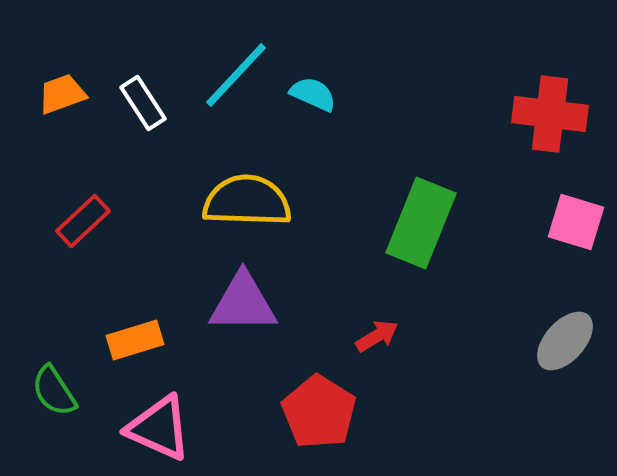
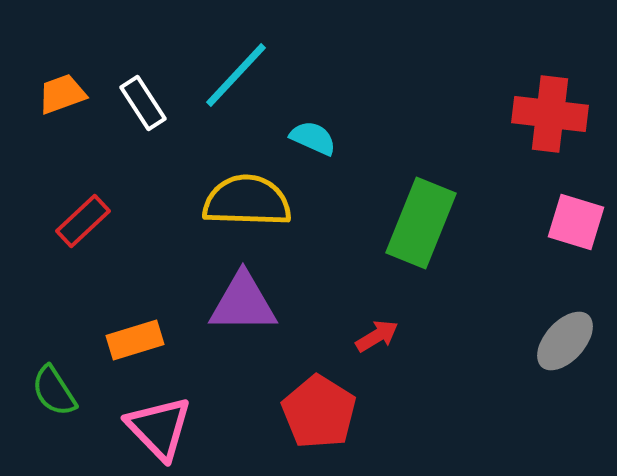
cyan semicircle: moved 44 px down
pink triangle: rotated 22 degrees clockwise
